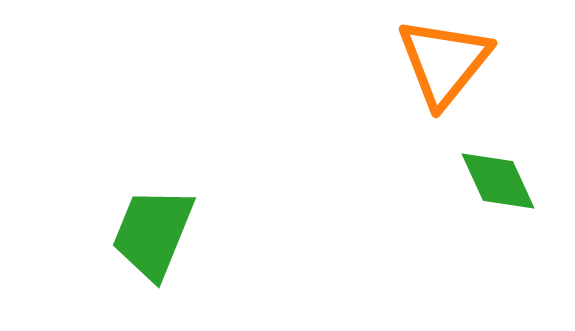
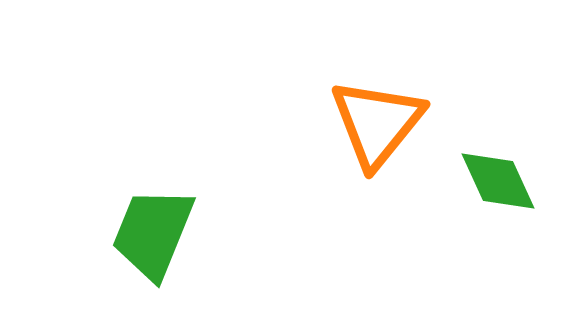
orange triangle: moved 67 px left, 61 px down
